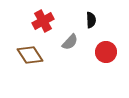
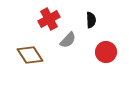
red cross: moved 6 px right, 2 px up
gray semicircle: moved 2 px left, 2 px up
